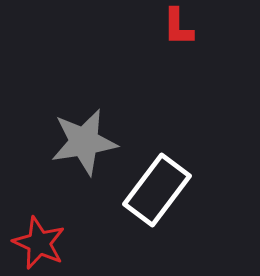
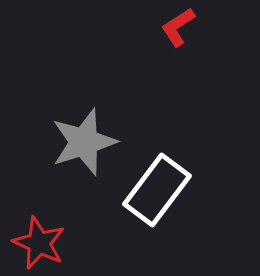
red L-shape: rotated 57 degrees clockwise
gray star: rotated 8 degrees counterclockwise
